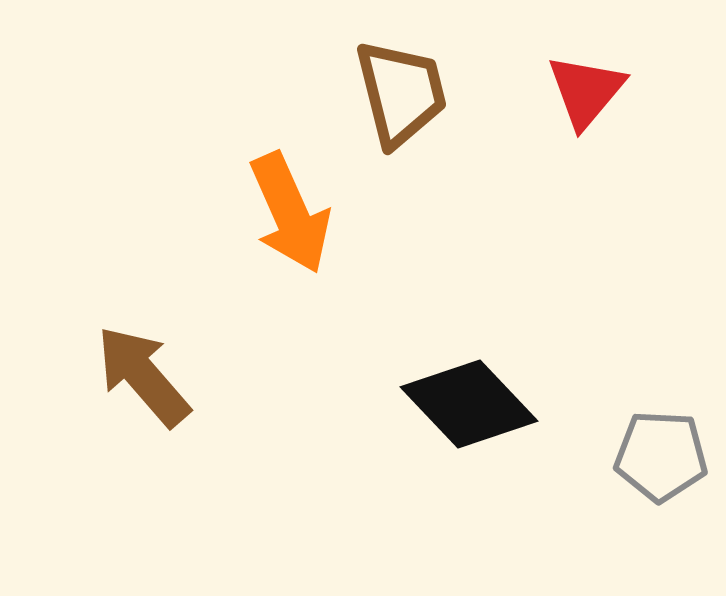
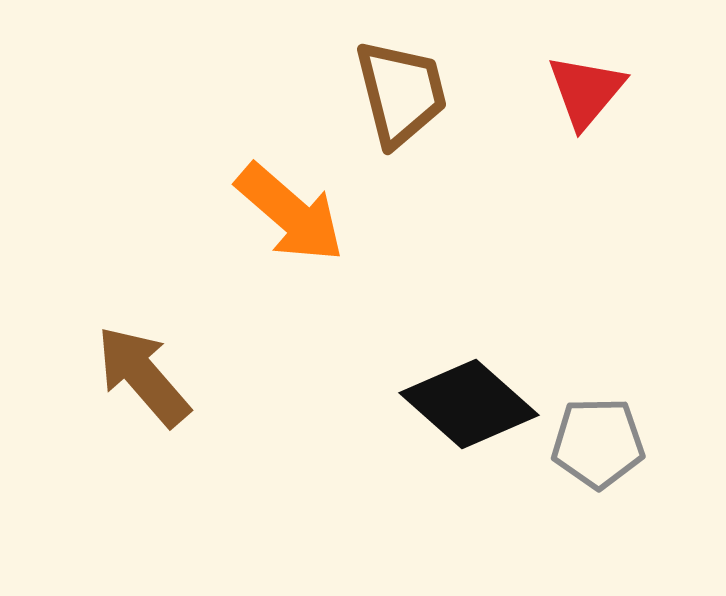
orange arrow: rotated 25 degrees counterclockwise
black diamond: rotated 5 degrees counterclockwise
gray pentagon: moved 63 px left, 13 px up; rotated 4 degrees counterclockwise
